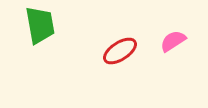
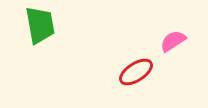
red ellipse: moved 16 px right, 21 px down
